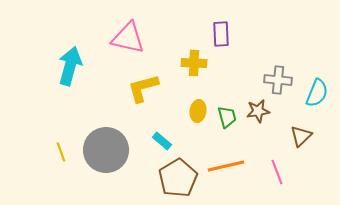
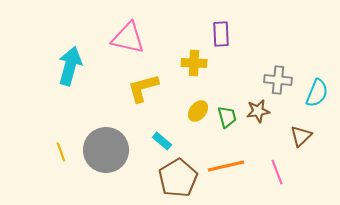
yellow ellipse: rotated 30 degrees clockwise
